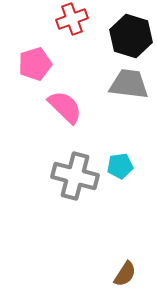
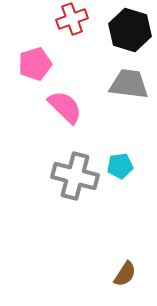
black hexagon: moved 1 px left, 6 px up
